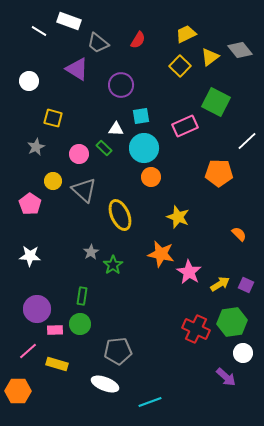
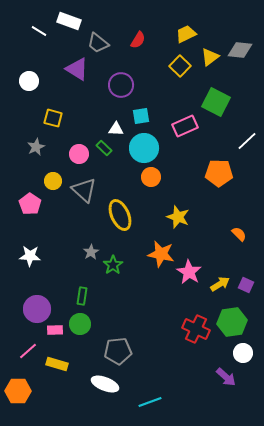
gray diamond at (240, 50): rotated 45 degrees counterclockwise
